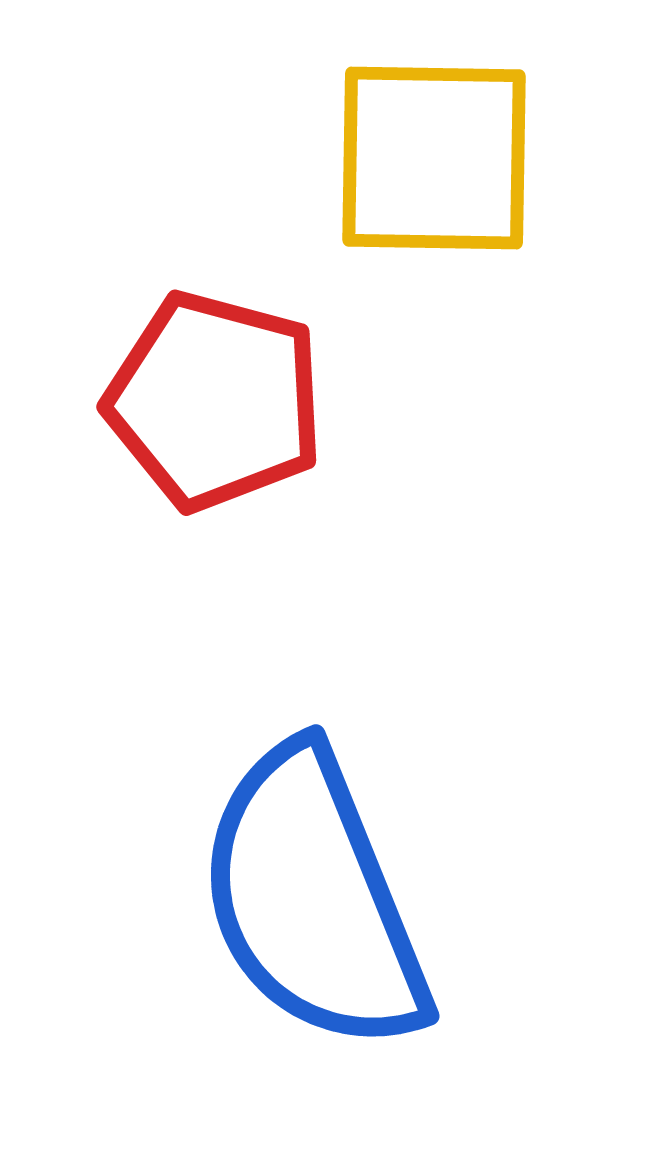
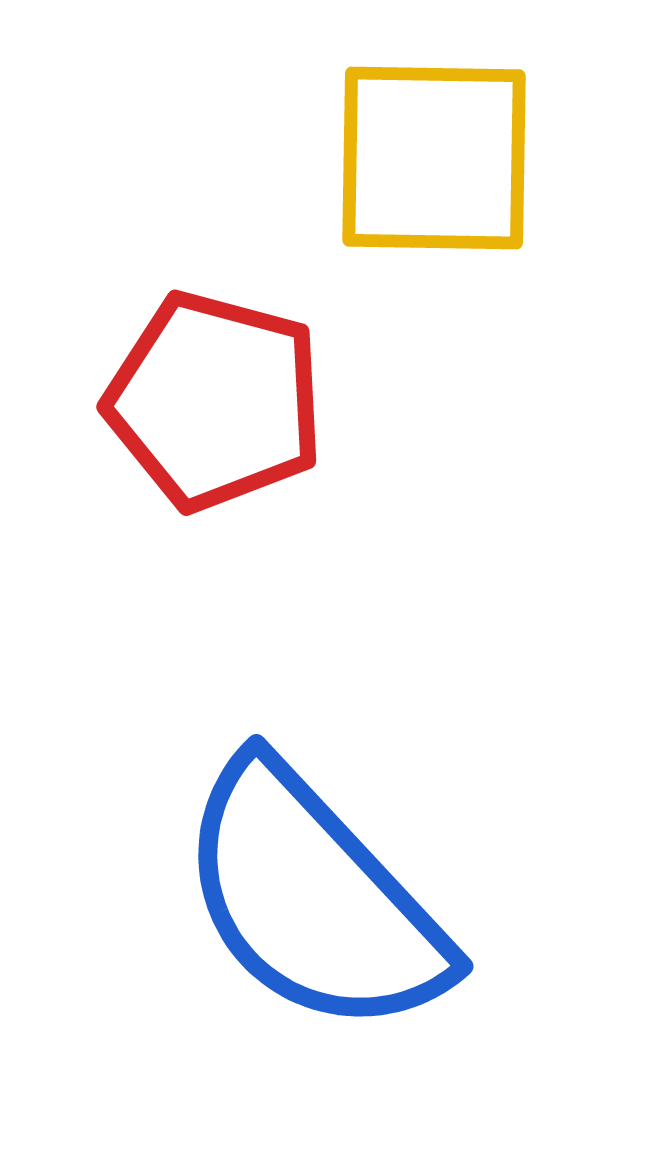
blue semicircle: rotated 21 degrees counterclockwise
